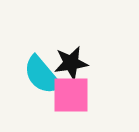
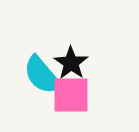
black star: rotated 28 degrees counterclockwise
